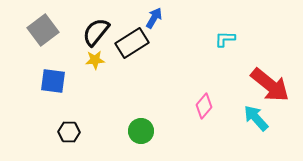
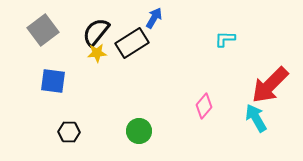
yellow star: moved 2 px right, 7 px up
red arrow: rotated 96 degrees clockwise
cyan arrow: rotated 12 degrees clockwise
green circle: moved 2 px left
